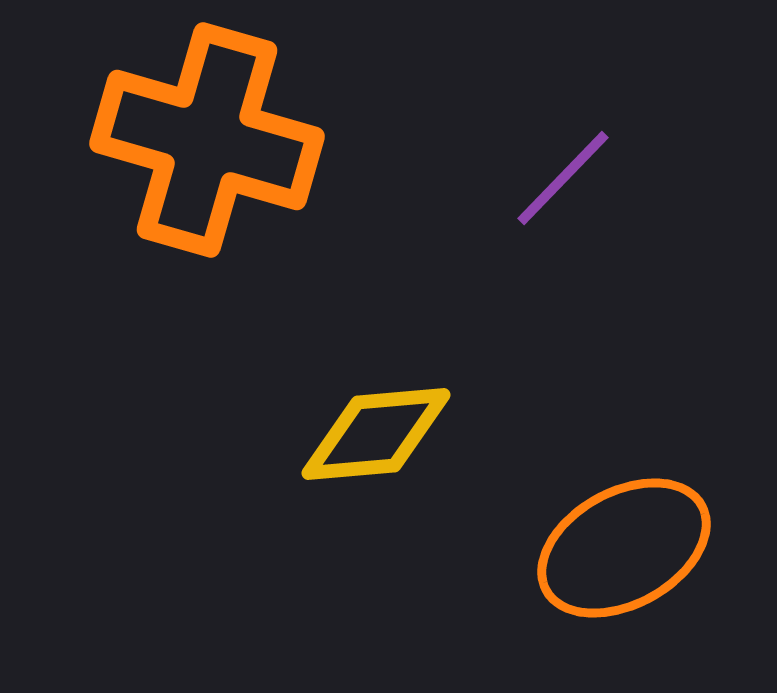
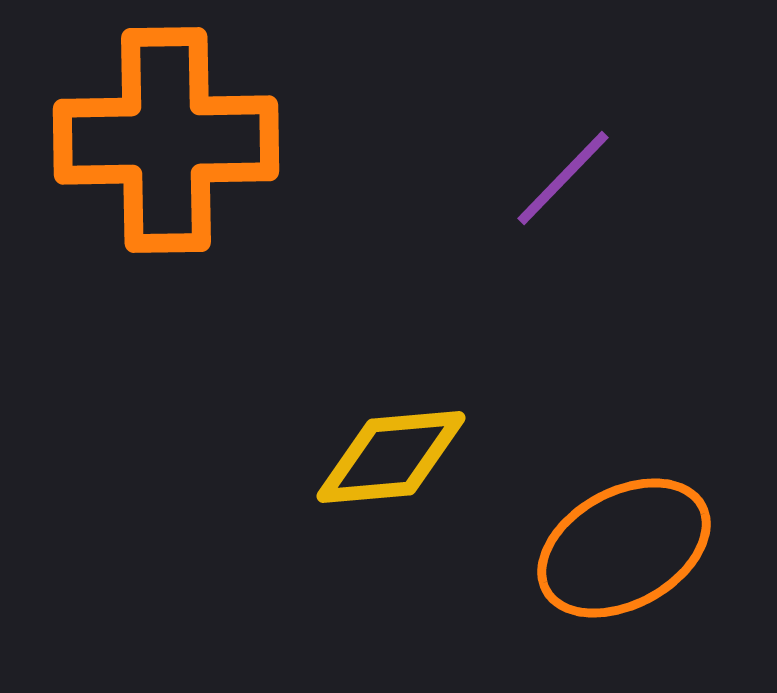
orange cross: moved 41 px left; rotated 17 degrees counterclockwise
yellow diamond: moved 15 px right, 23 px down
